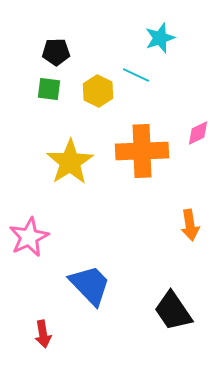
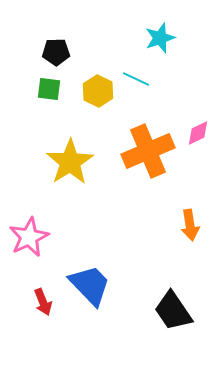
cyan line: moved 4 px down
orange cross: moved 6 px right; rotated 21 degrees counterclockwise
red arrow: moved 32 px up; rotated 12 degrees counterclockwise
